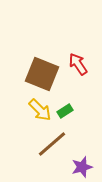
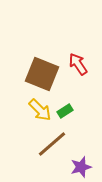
purple star: moved 1 px left
